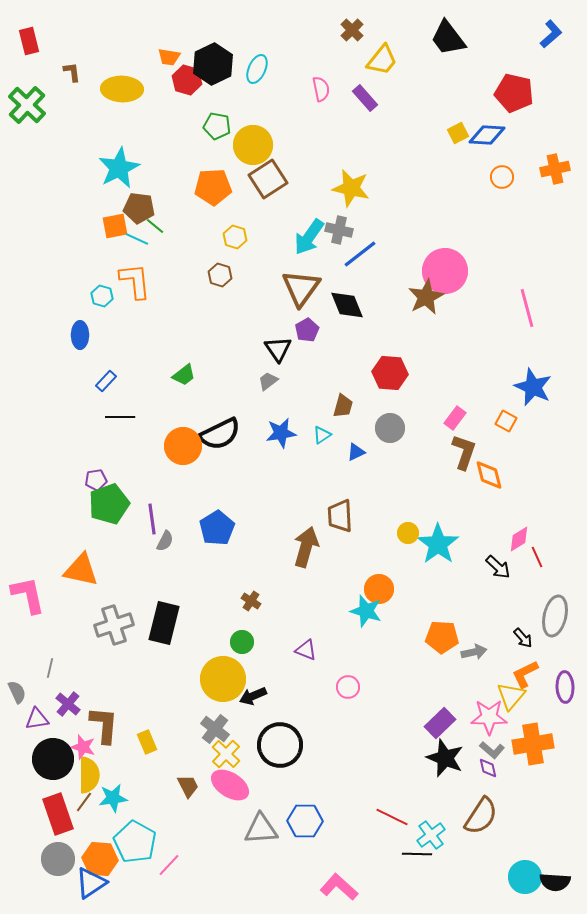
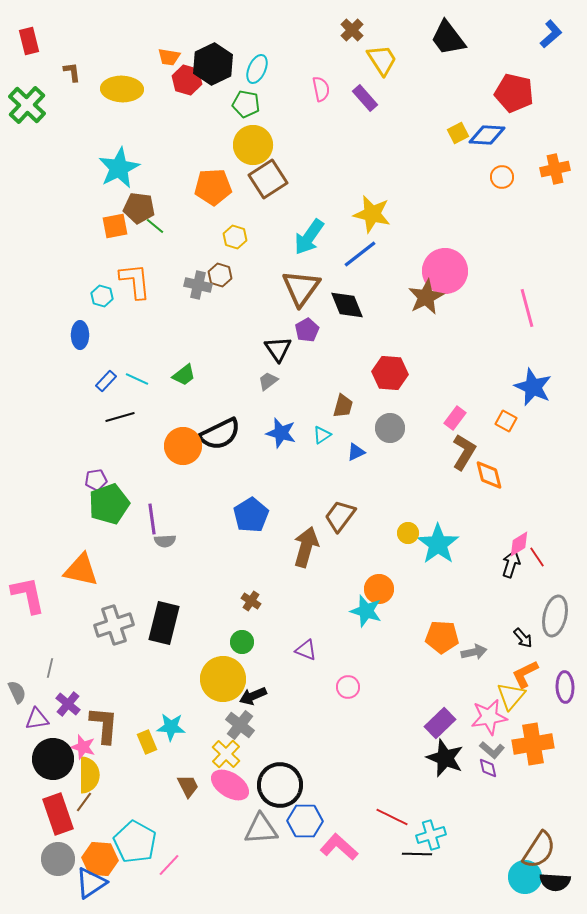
yellow trapezoid at (382, 60): rotated 72 degrees counterclockwise
green pentagon at (217, 126): moved 29 px right, 22 px up
yellow star at (351, 188): moved 21 px right, 26 px down
gray cross at (339, 230): moved 141 px left, 55 px down
cyan line at (137, 239): moved 140 px down
black line at (120, 417): rotated 16 degrees counterclockwise
blue star at (281, 433): rotated 24 degrees clockwise
brown L-shape at (464, 452): rotated 12 degrees clockwise
brown trapezoid at (340, 516): rotated 40 degrees clockwise
blue pentagon at (217, 528): moved 34 px right, 13 px up
pink diamond at (519, 539): moved 5 px down
gray semicircle at (165, 541): rotated 60 degrees clockwise
red line at (537, 557): rotated 10 degrees counterclockwise
black arrow at (498, 567): moved 13 px right, 3 px up; rotated 116 degrees counterclockwise
pink star at (489, 717): rotated 9 degrees counterclockwise
gray cross at (215, 729): moved 25 px right, 4 px up
black circle at (280, 745): moved 40 px down
cyan star at (113, 798): moved 58 px right, 71 px up; rotated 12 degrees clockwise
brown semicircle at (481, 816): moved 58 px right, 34 px down
cyan cross at (431, 835): rotated 20 degrees clockwise
pink L-shape at (339, 887): moved 40 px up
